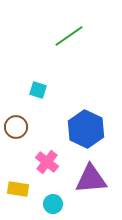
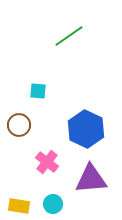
cyan square: moved 1 px down; rotated 12 degrees counterclockwise
brown circle: moved 3 px right, 2 px up
yellow rectangle: moved 1 px right, 17 px down
